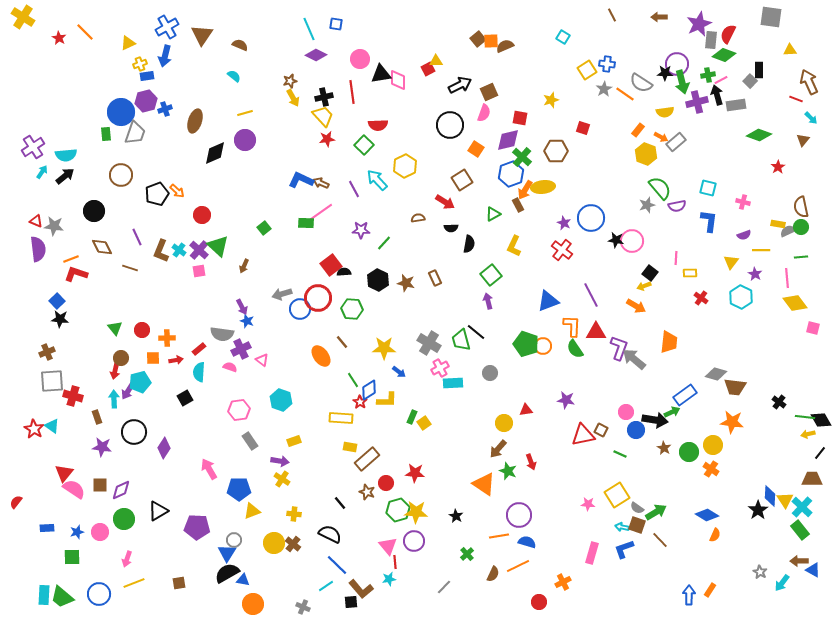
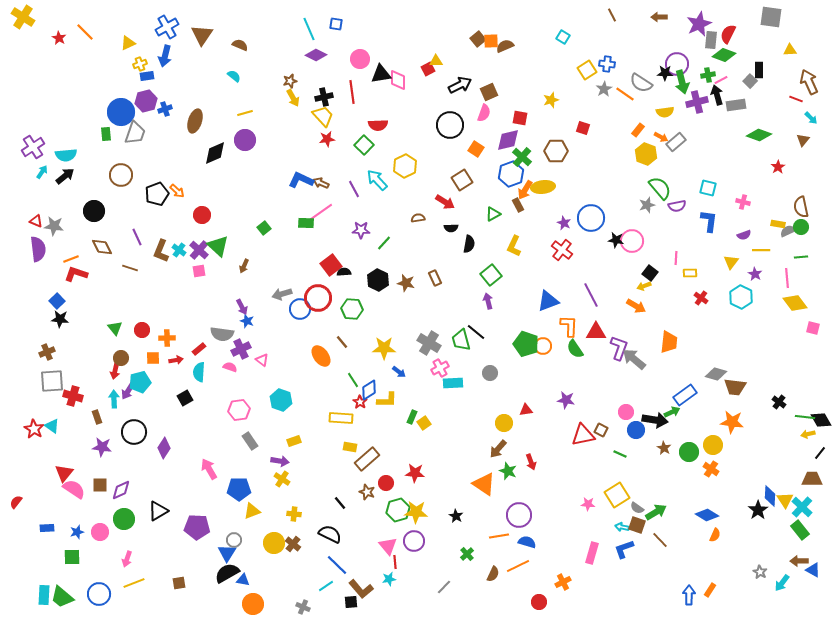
orange L-shape at (572, 326): moved 3 px left
